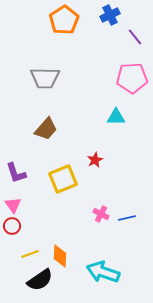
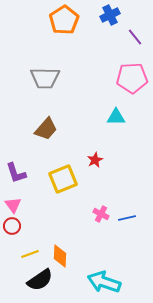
cyan arrow: moved 1 px right, 10 px down
